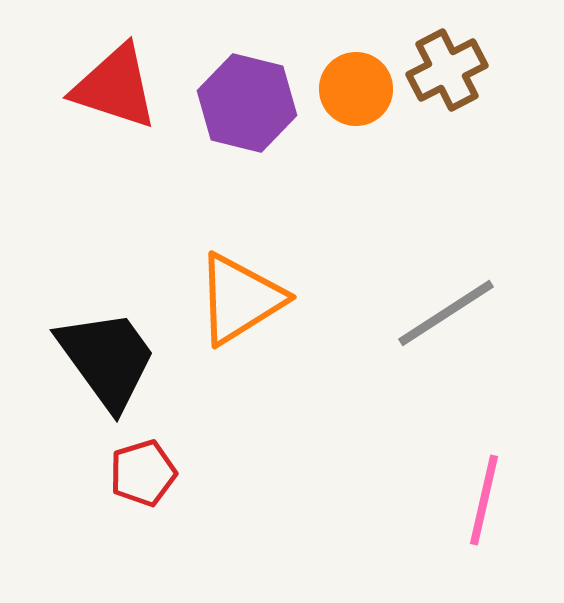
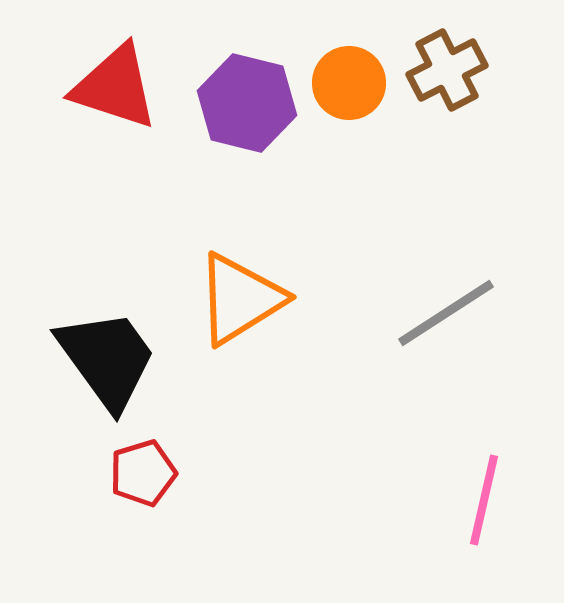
orange circle: moved 7 px left, 6 px up
